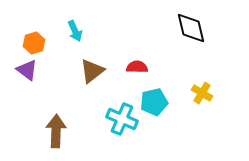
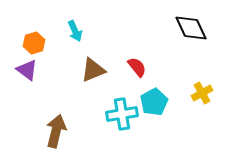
black diamond: rotated 12 degrees counterclockwise
red semicircle: rotated 50 degrees clockwise
brown triangle: moved 1 px right, 1 px up; rotated 16 degrees clockwise
yellow cross: rotated 30 degrees clockwise
cyan pentagon: rotated 16 degrees counterclockwise
cyan cross: moved 5 px up; rotated 32 degrees counterclockwise
brown arrow: rotated 12 degrees clockwise
